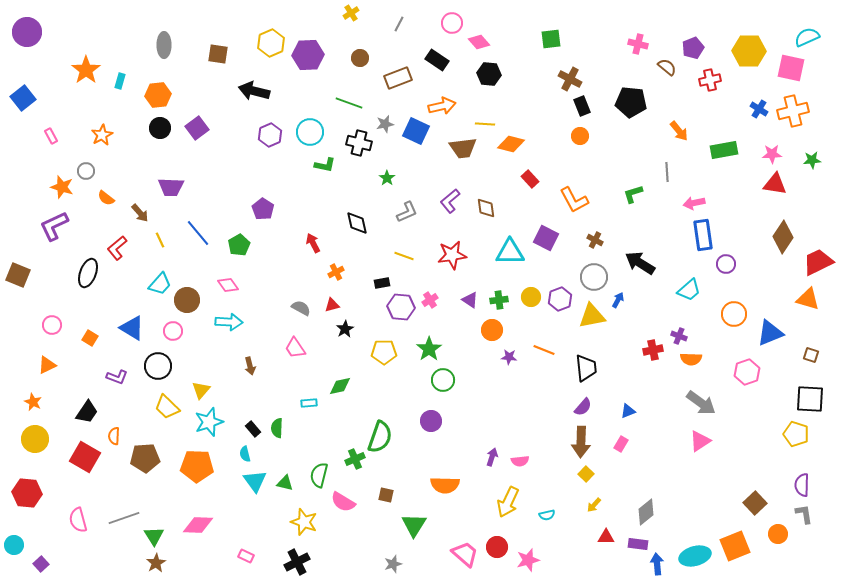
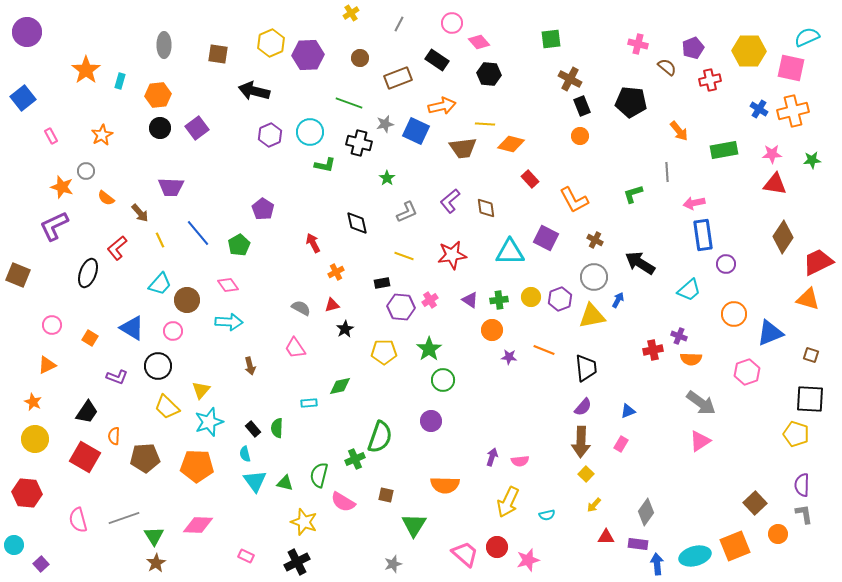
gray diamond at (646, 512): rotated 16 degrees counterclockwise
